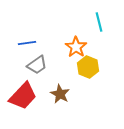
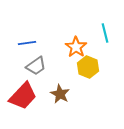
cyan line: moved 6 px right, 11 px down
gray trapezoid: moved 1 px left, 1 px down
